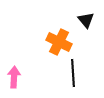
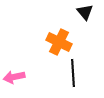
black triangle: moved 1 px left, 8 px up
pink arrow: rotated 105 degrees counterclockwise
